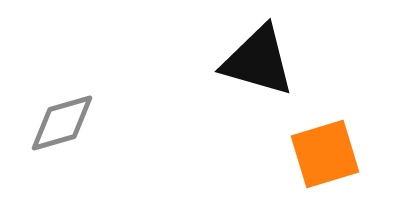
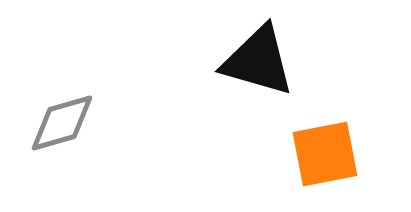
orange square: rotated 6 degrees clockwise
